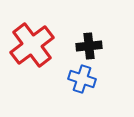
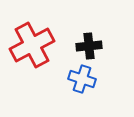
red cross: rotated 9 degrees clockwise
